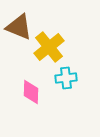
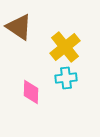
brown triangle: rotated 12 degrees clockwise
yellow cross: moved 16 px right
